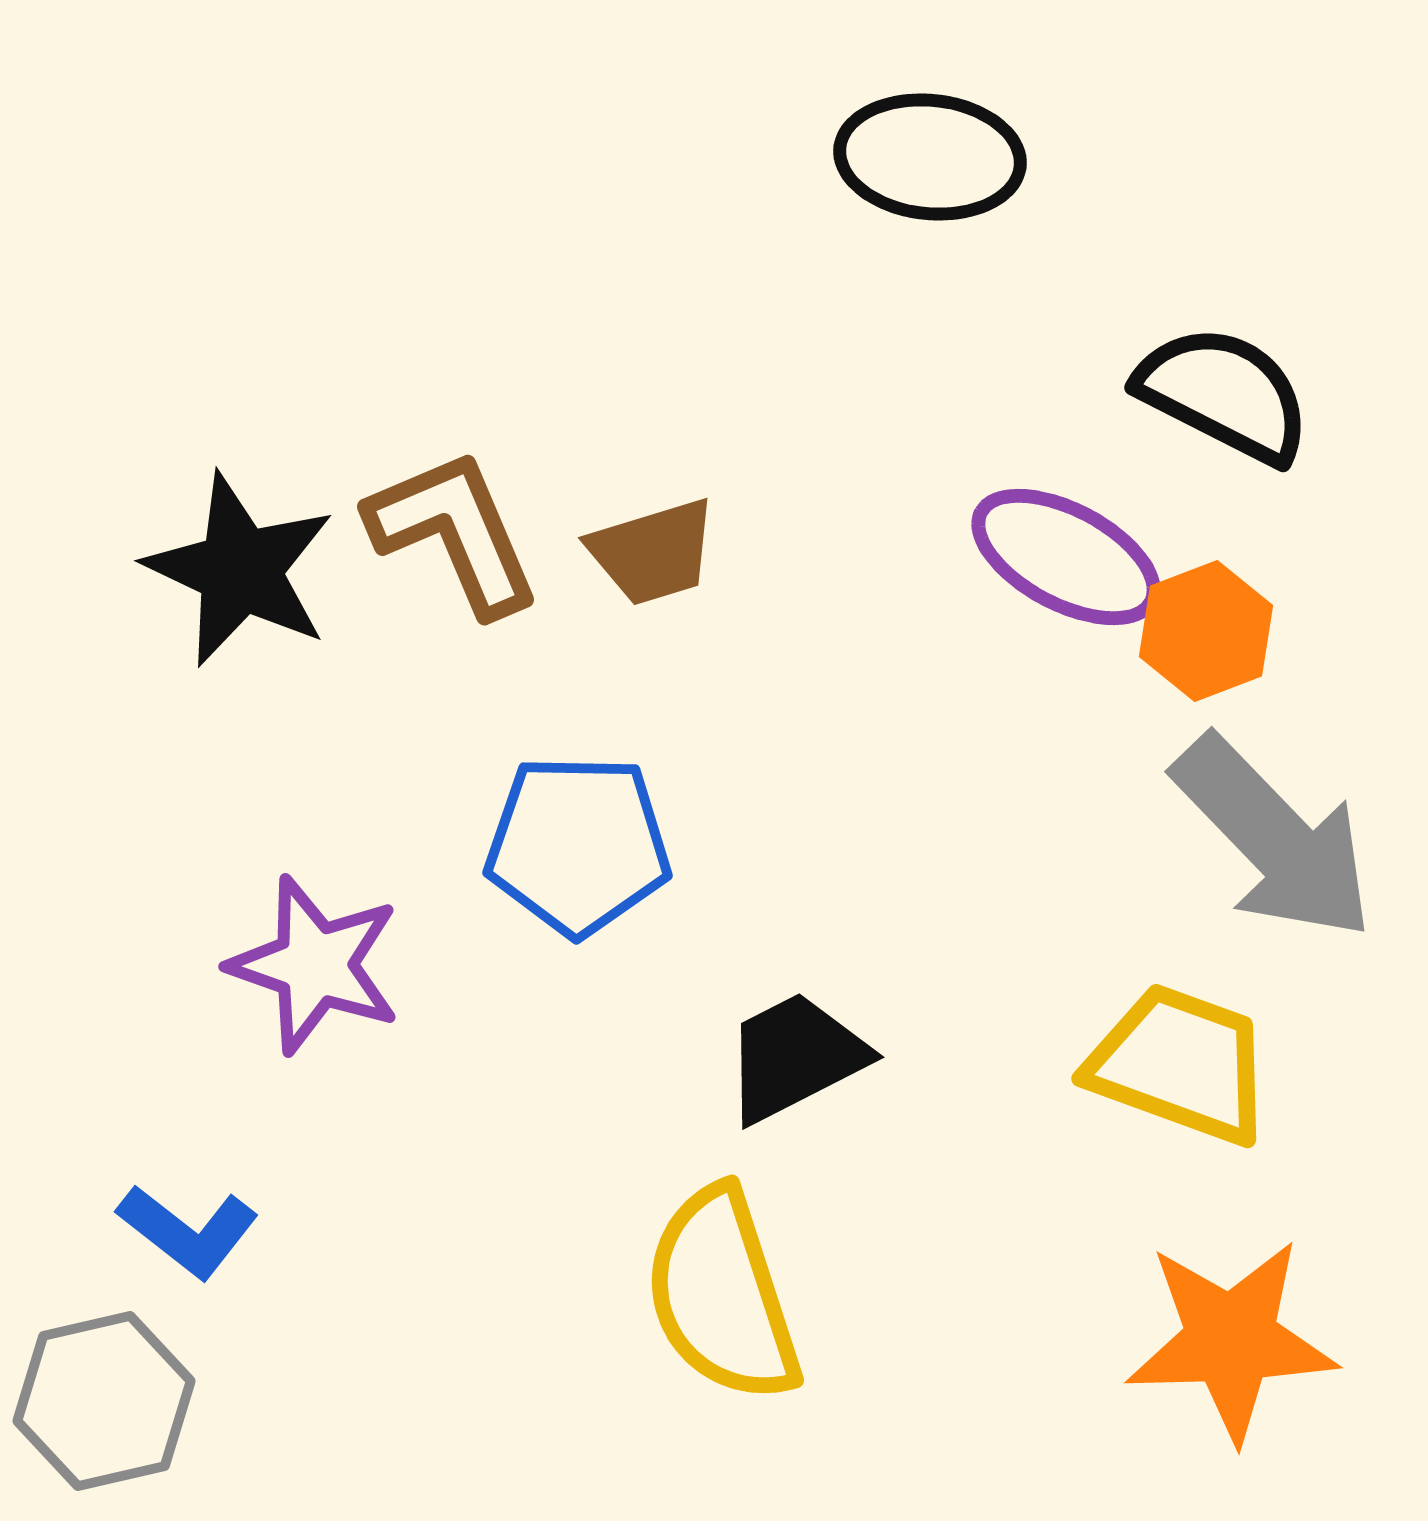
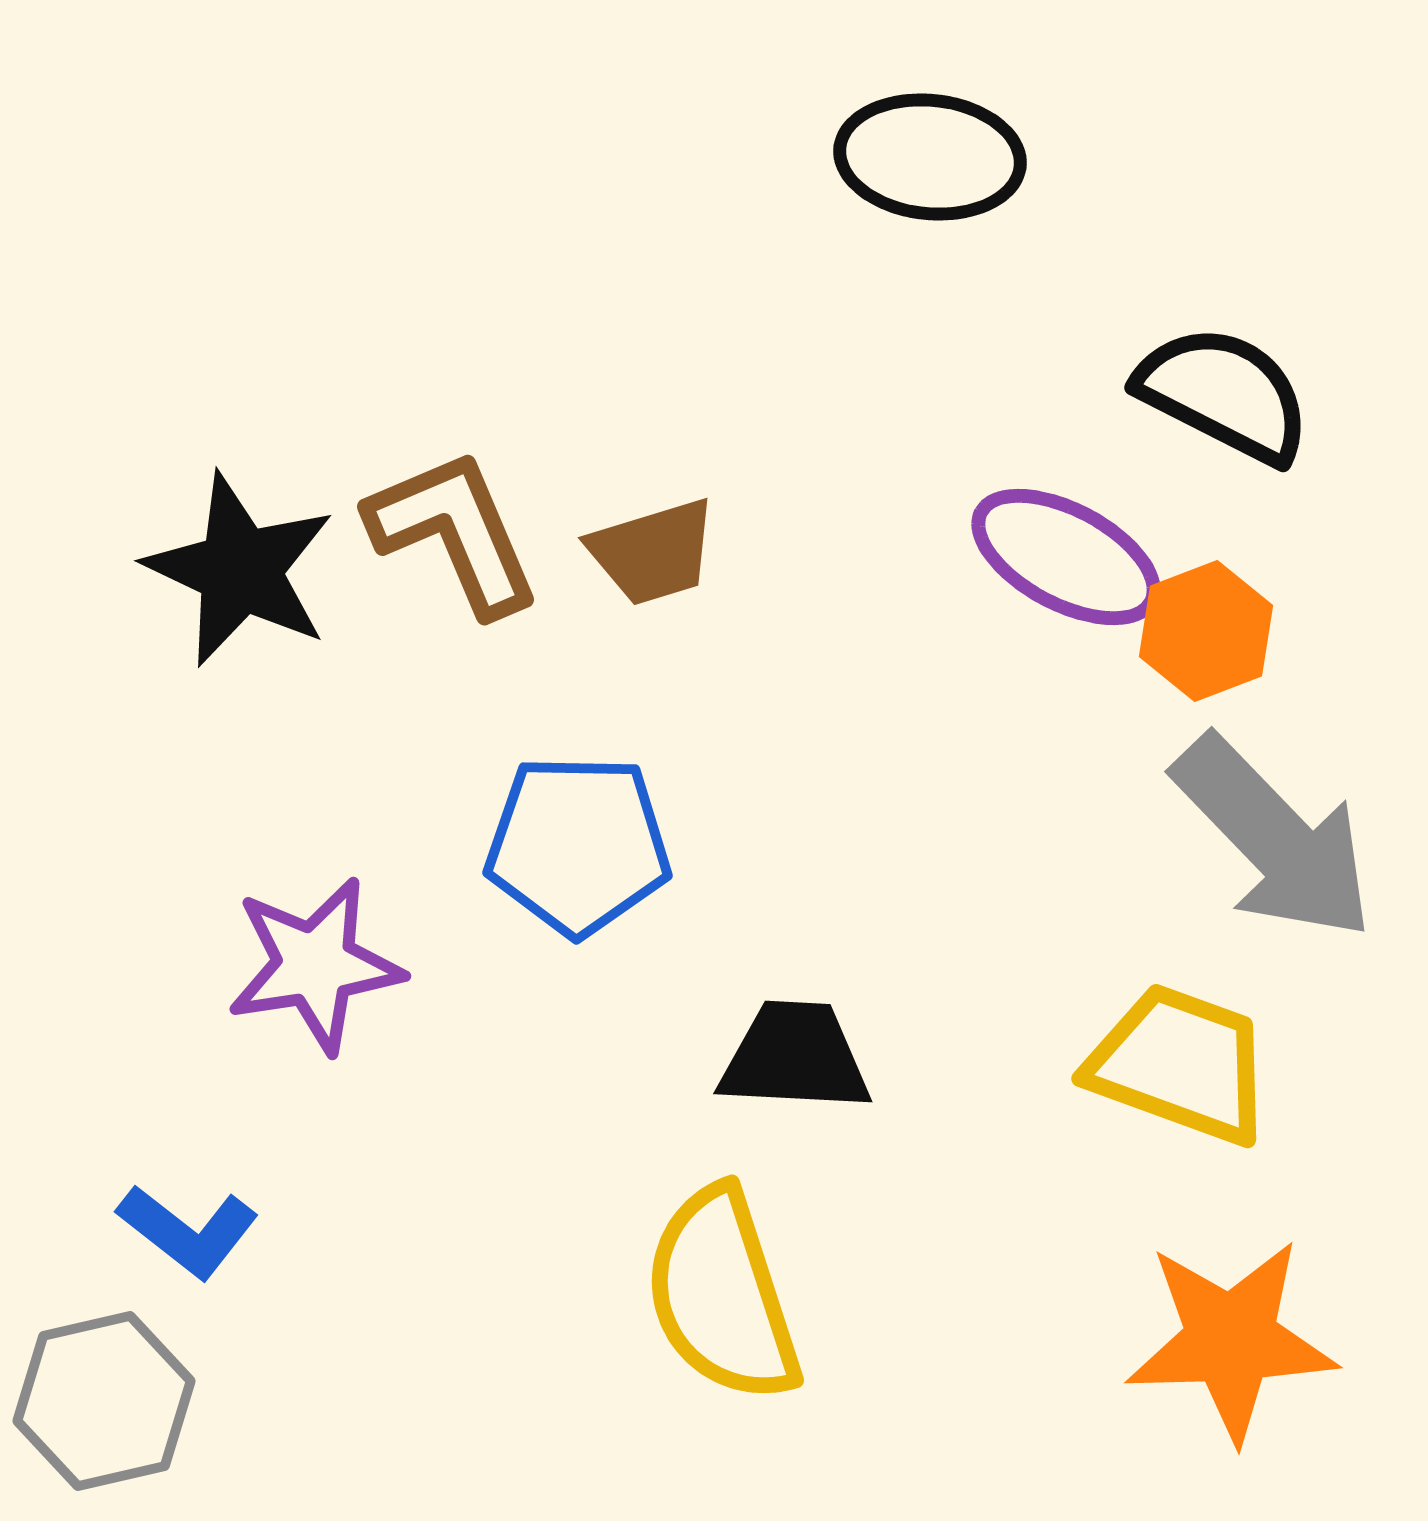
purple star: rotated 28 degrees counterclockwise
black trapezoid: rotated 30 degrees clockwise
